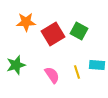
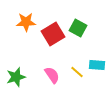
green square: moved 1 px left, 3 px up
green star: moved 12 px down
yellow line: rotated 32 degrees counterclockwise
